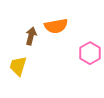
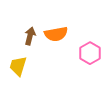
orange semicircle: moved 8 px down
brown arrow: moved 1 px left
